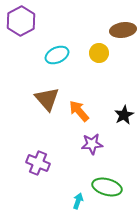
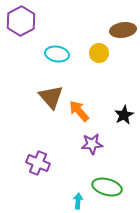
cyan ellipse: moved 1 px up; rotated 35 degrees clockwise
brown triangle: moved 4 px right, 2 px up
cyan arrow: rotated 14 degrees counterclockwise
